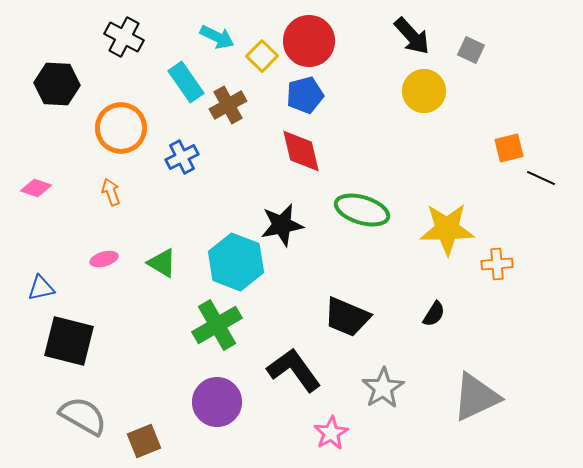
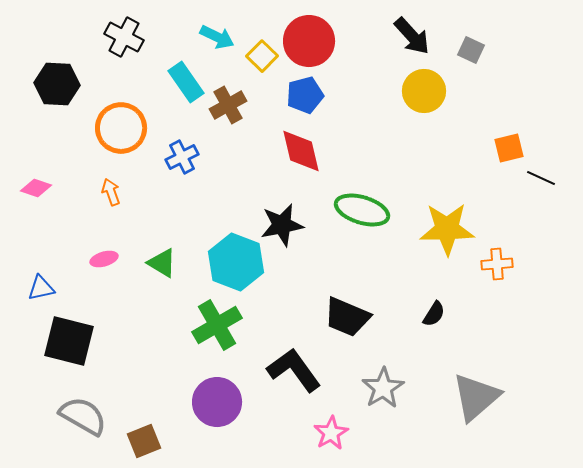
gray triangle: rotated 16 degrees counterclockwise
